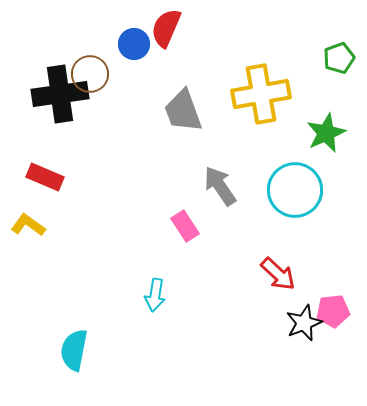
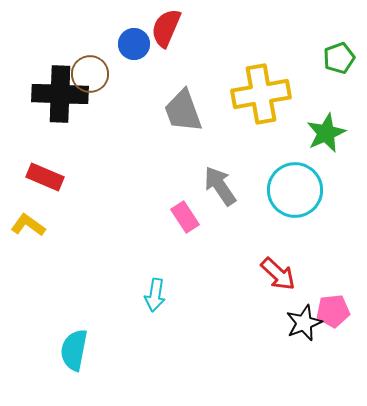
black cross: rotated 10 degrees clockwise
pink rectangle: moved 9 px up
